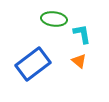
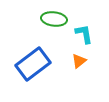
cyan L-shape: moved 2 px right
orange triangle: rotated 42 degrees clockwise
